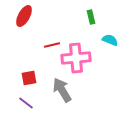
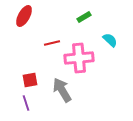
green rectangle: moved 7 px left; rotated 72 degrees clockwise
cyan semicircle: rotated 21 degrees clockwise
red line: moved 2 px up
pink cross: moved 3 px right
red square: moved 1 px right, 2 px down
purple line: rotated 35 degrees clockwise
